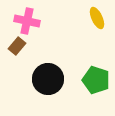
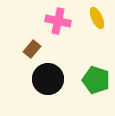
pink cross: moved 31 px right
brown rectangle: moved 15 px right, 3 px down
